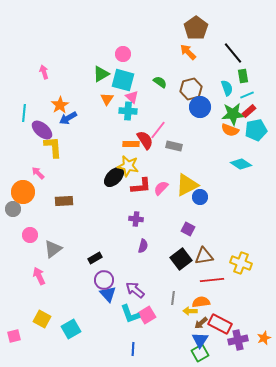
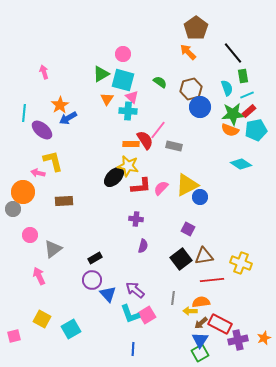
yellow L-shape at (53, 147): moved 14 px down; rotated 10 degrees counterclockwise
pink arrow at (38, 173): rotated 32 degrees counterclockwise
purple circle at (104, 280): moved 12 px left
